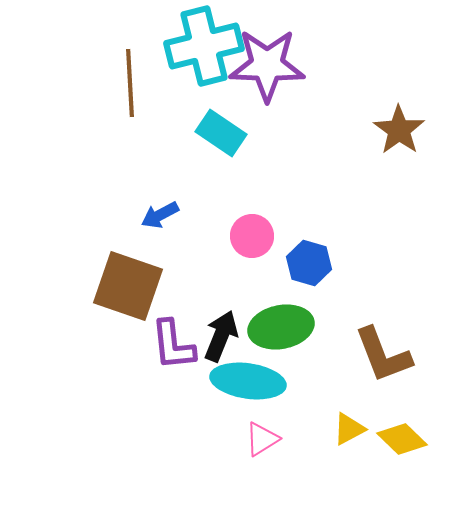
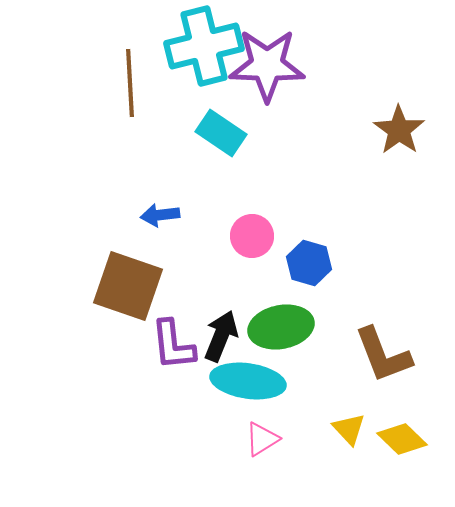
blue arrow: rotated 21 degrees clockwise
yellow triangle: rotated 45 degrees counterclockwise
